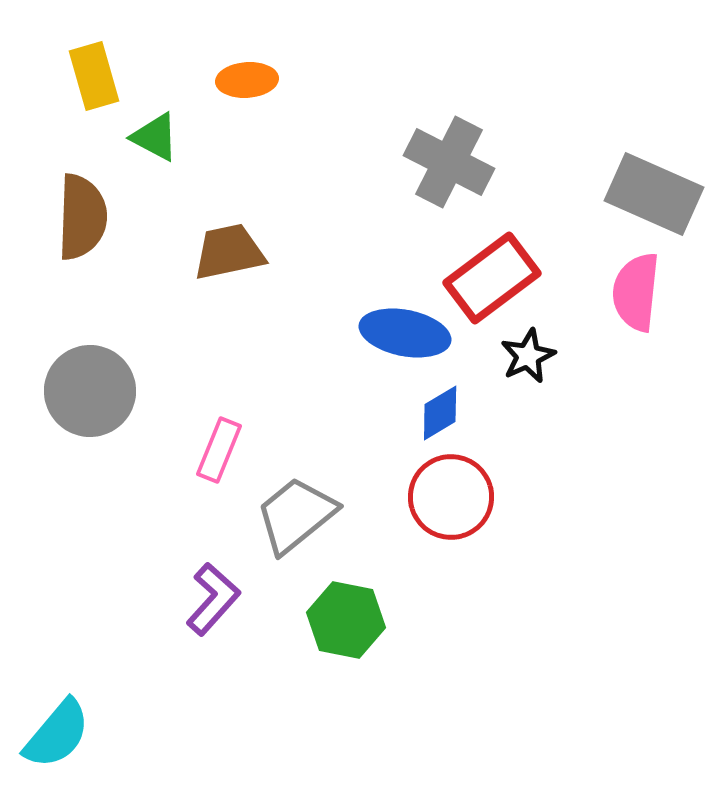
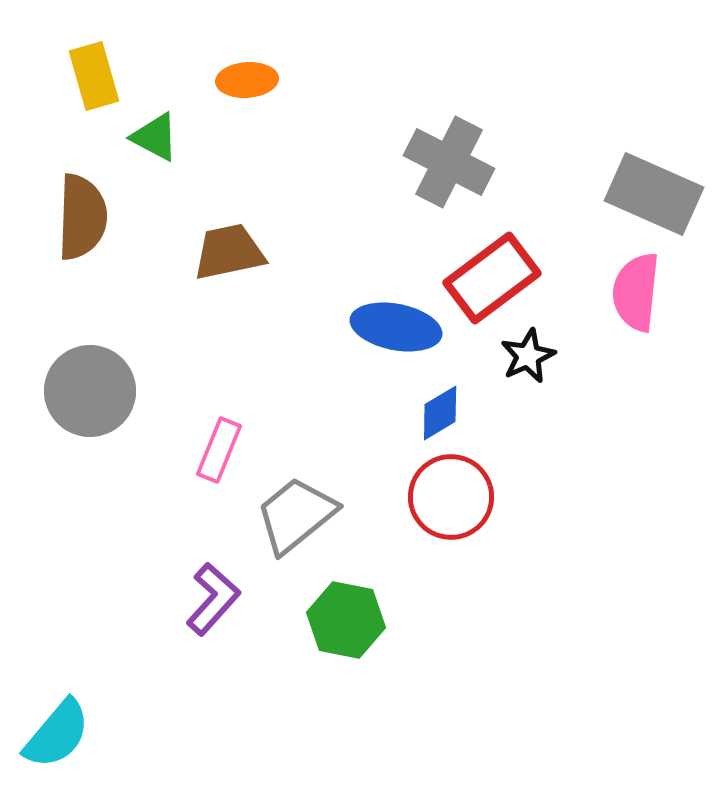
blue ellipse: moved 9 px left, 6 px up
